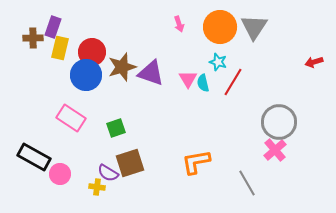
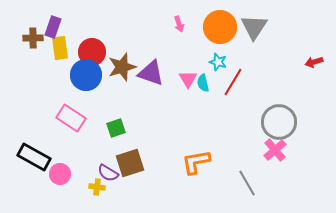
yellow rectangle: rotated 20 degrees counterclockwise
